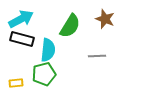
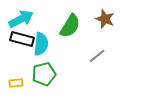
cyan semicircle: moved 7 px left, 6 px up
gray line: rotated 36 degrees counterclockwise
